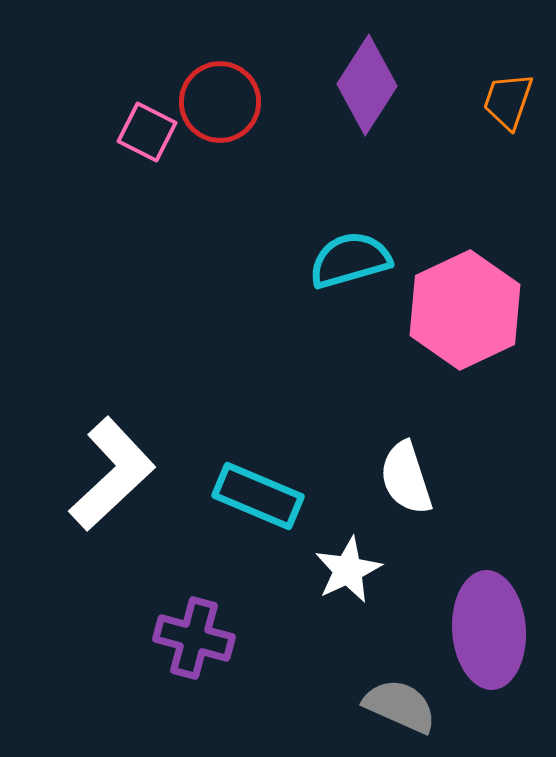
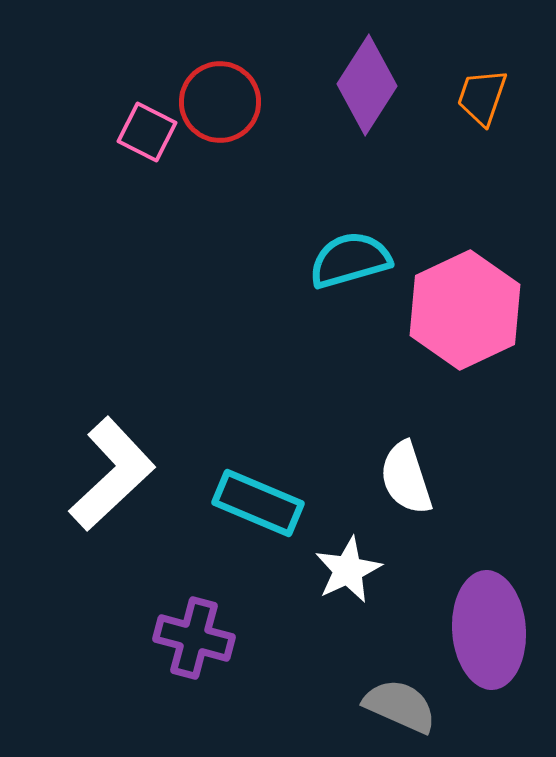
orange trapezoid: moved 26 px left, 4 px up
cyan rectangle: moved 7 px down
